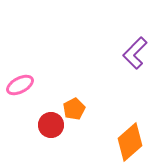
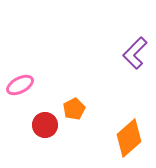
red circle: moved 6 px left
orange diamond: moved 1 px left, 4 px up
